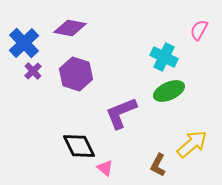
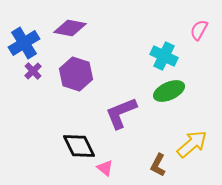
blue cross: rotated 12 degrees clockwise
cyan cross: moved 1 px up
